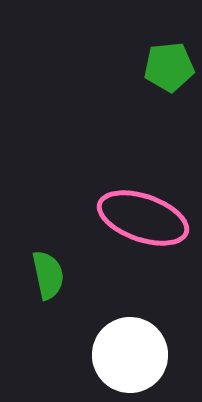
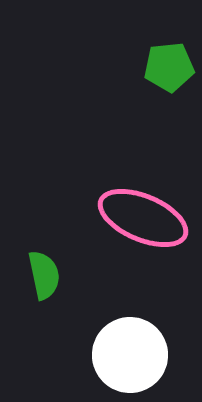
pink ellipse: rotated 4 degrees clockwise
green semicircle: moved 4 px left
